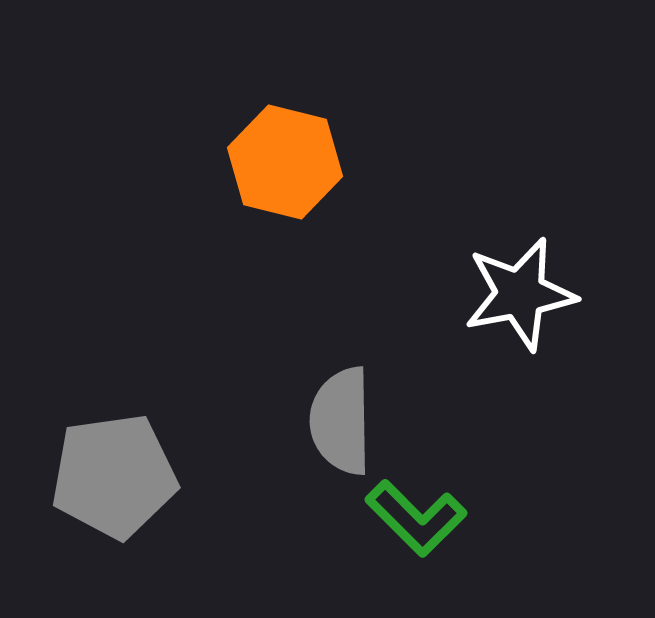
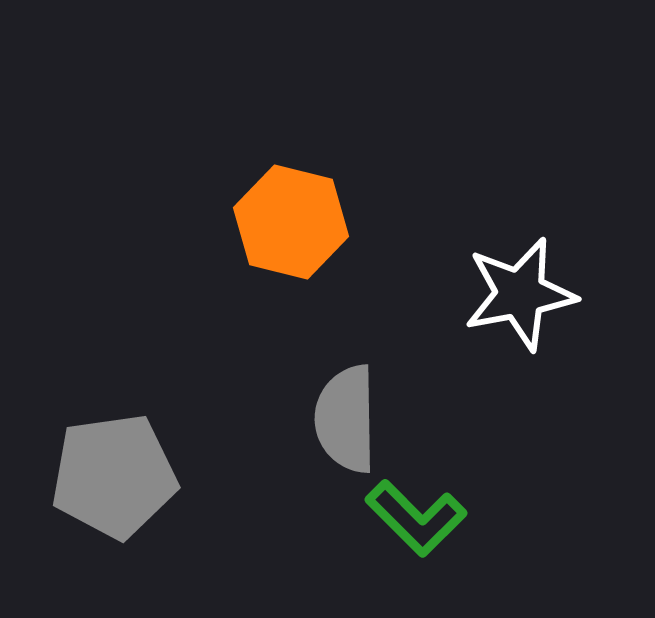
orange hexagon: moved 6 px right, 60 px down
gray semicircle: moved 5 px right, 2 px up
